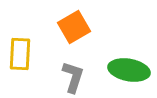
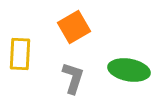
gray L-shape: moved 1 px down
